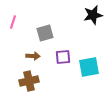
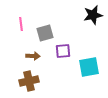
pink line: moved 8 px right, 2 px down; rotated 24 degrees counterclockwise
purple square: moved 6 px up
